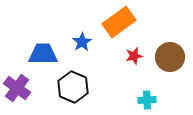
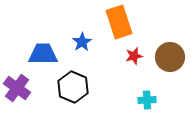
orange rectangle: rotated 72 degrees counterclockwise
